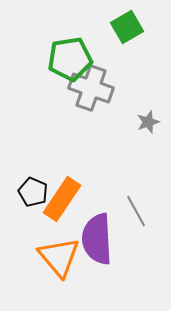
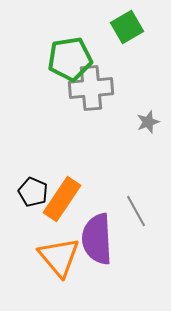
gray cross: rotated 24 degrees counterclockwise
